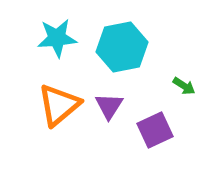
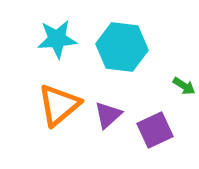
cyan star: moved 1 px down
cyan hexagon: rotated 18 degrees clockwise
purple triangle: moved 1 px left, 9 px down; rotated 16 degrees clockwise
